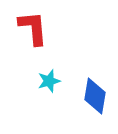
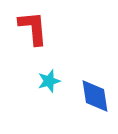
blue diamond: rotated 18 degrees counterclockwise
